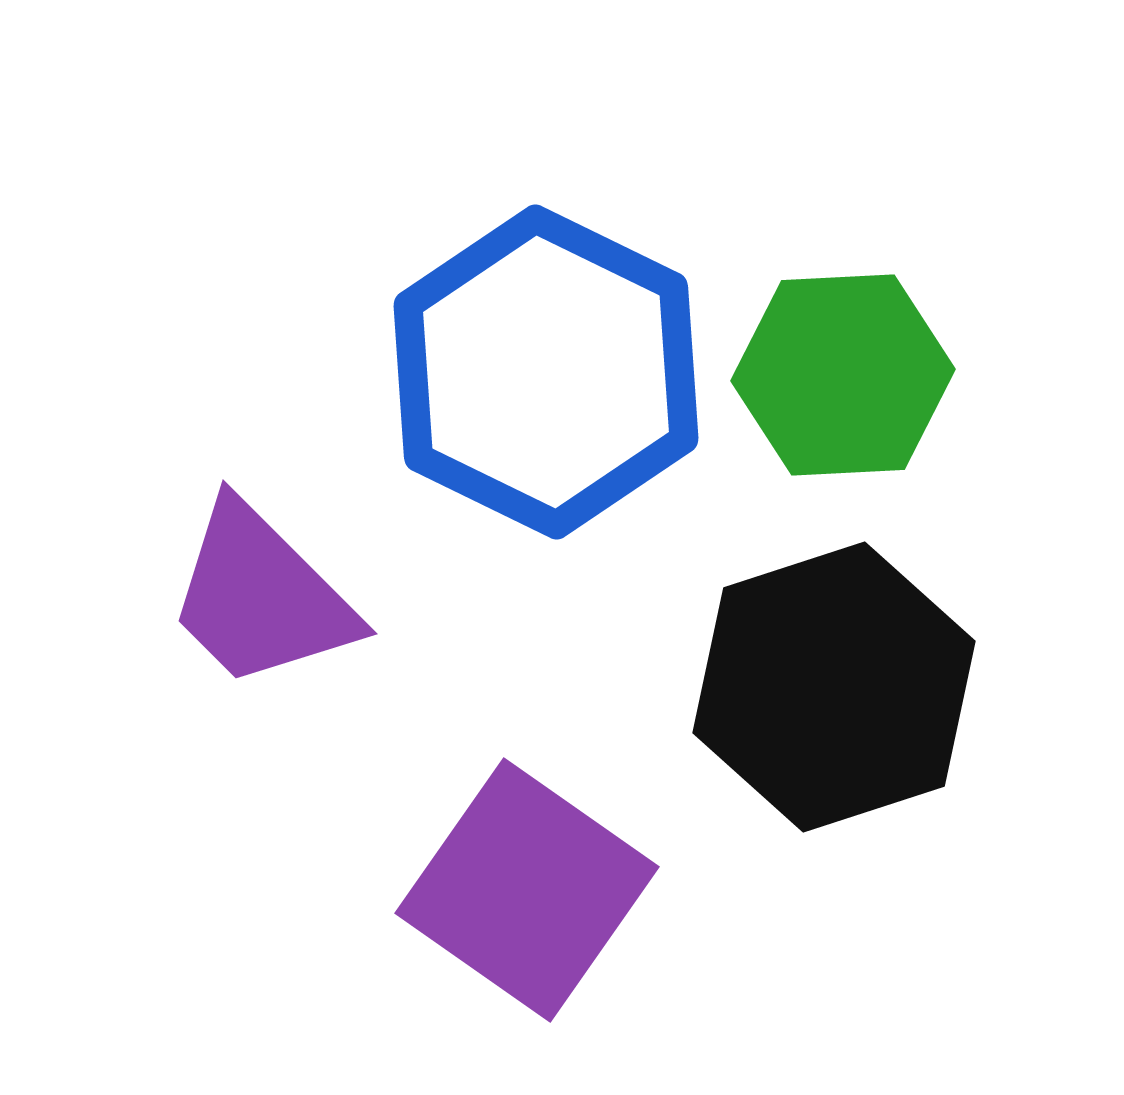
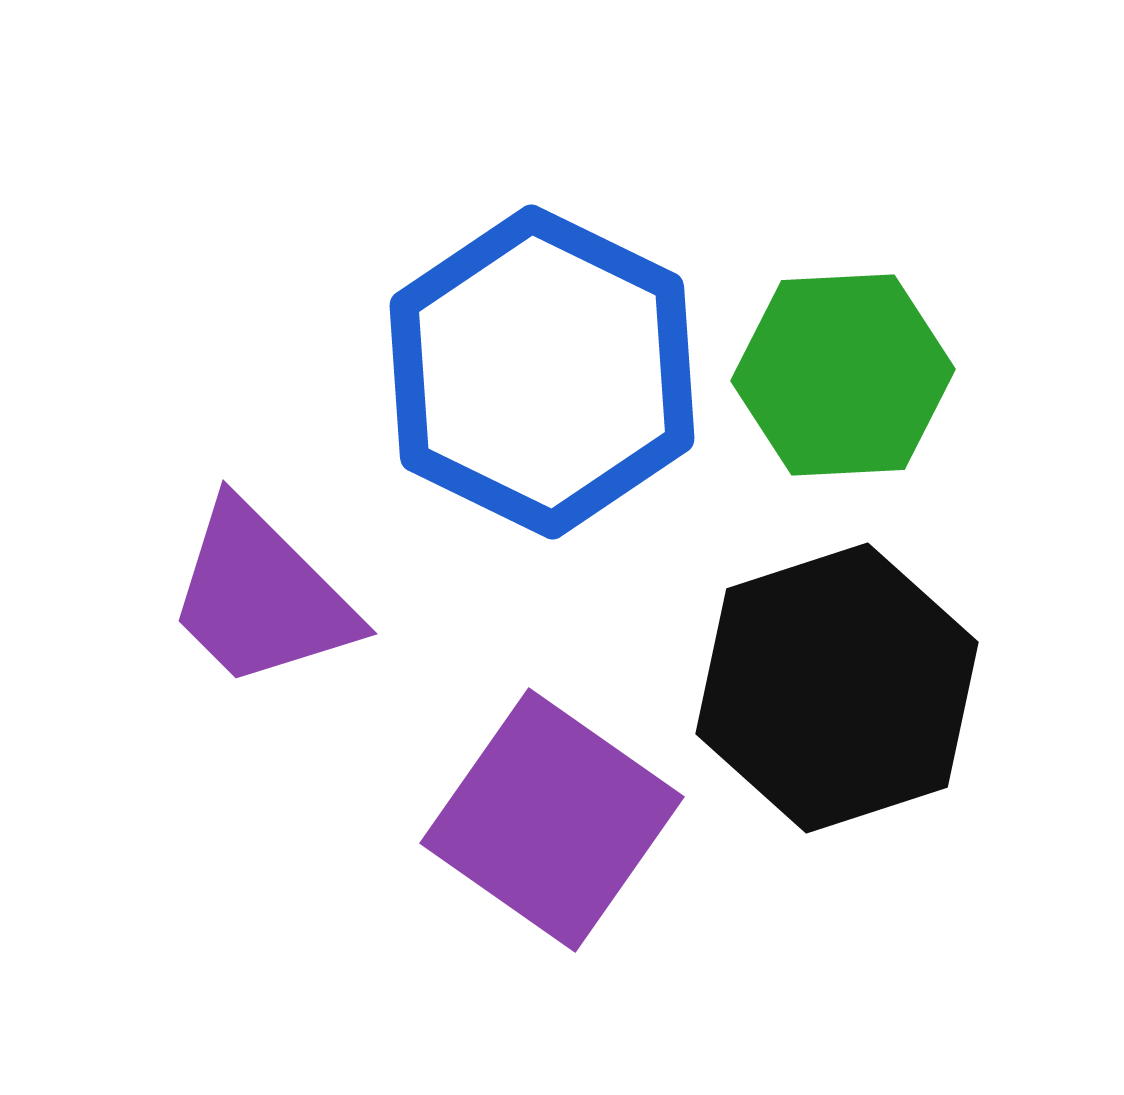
blue hexagon: moved 4 px left
black hexagon: moved 3 px right, 1 px down
purple square: moved 25 px right, 70 px up
